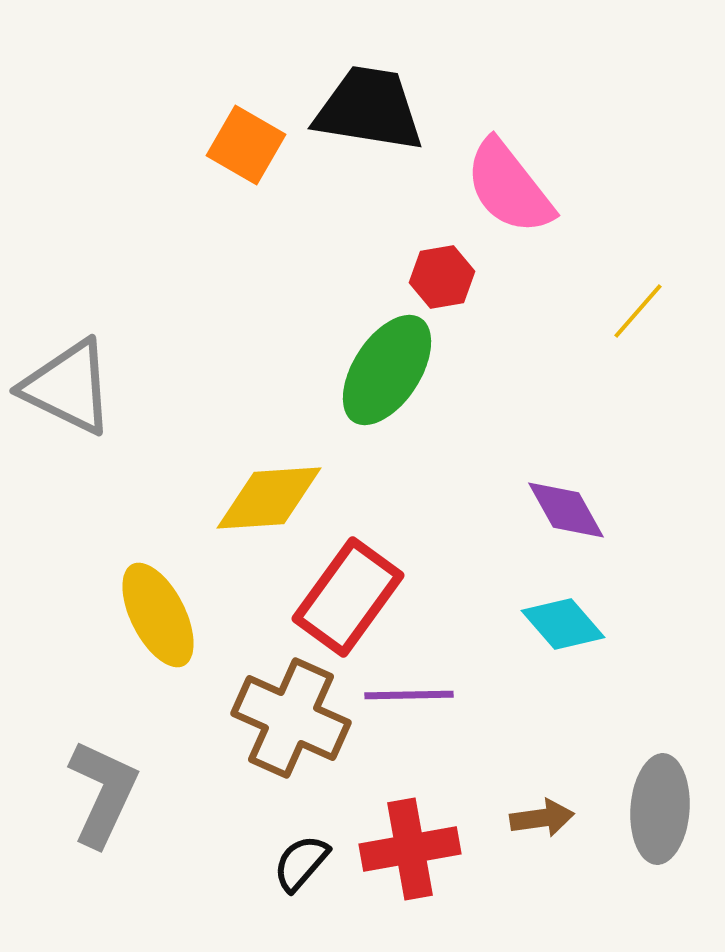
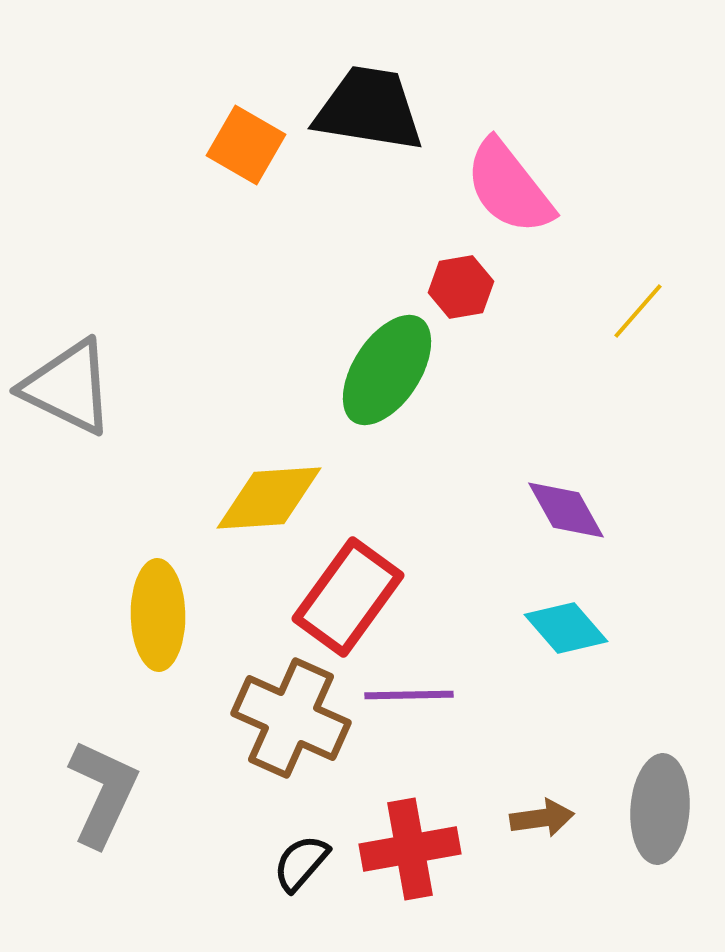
red hexagon: moved 19 px right, 10 px down
yellow ellipse: rotated 26 degrees clockwise
cyan diamond: moved 3 px right, 4 px down
